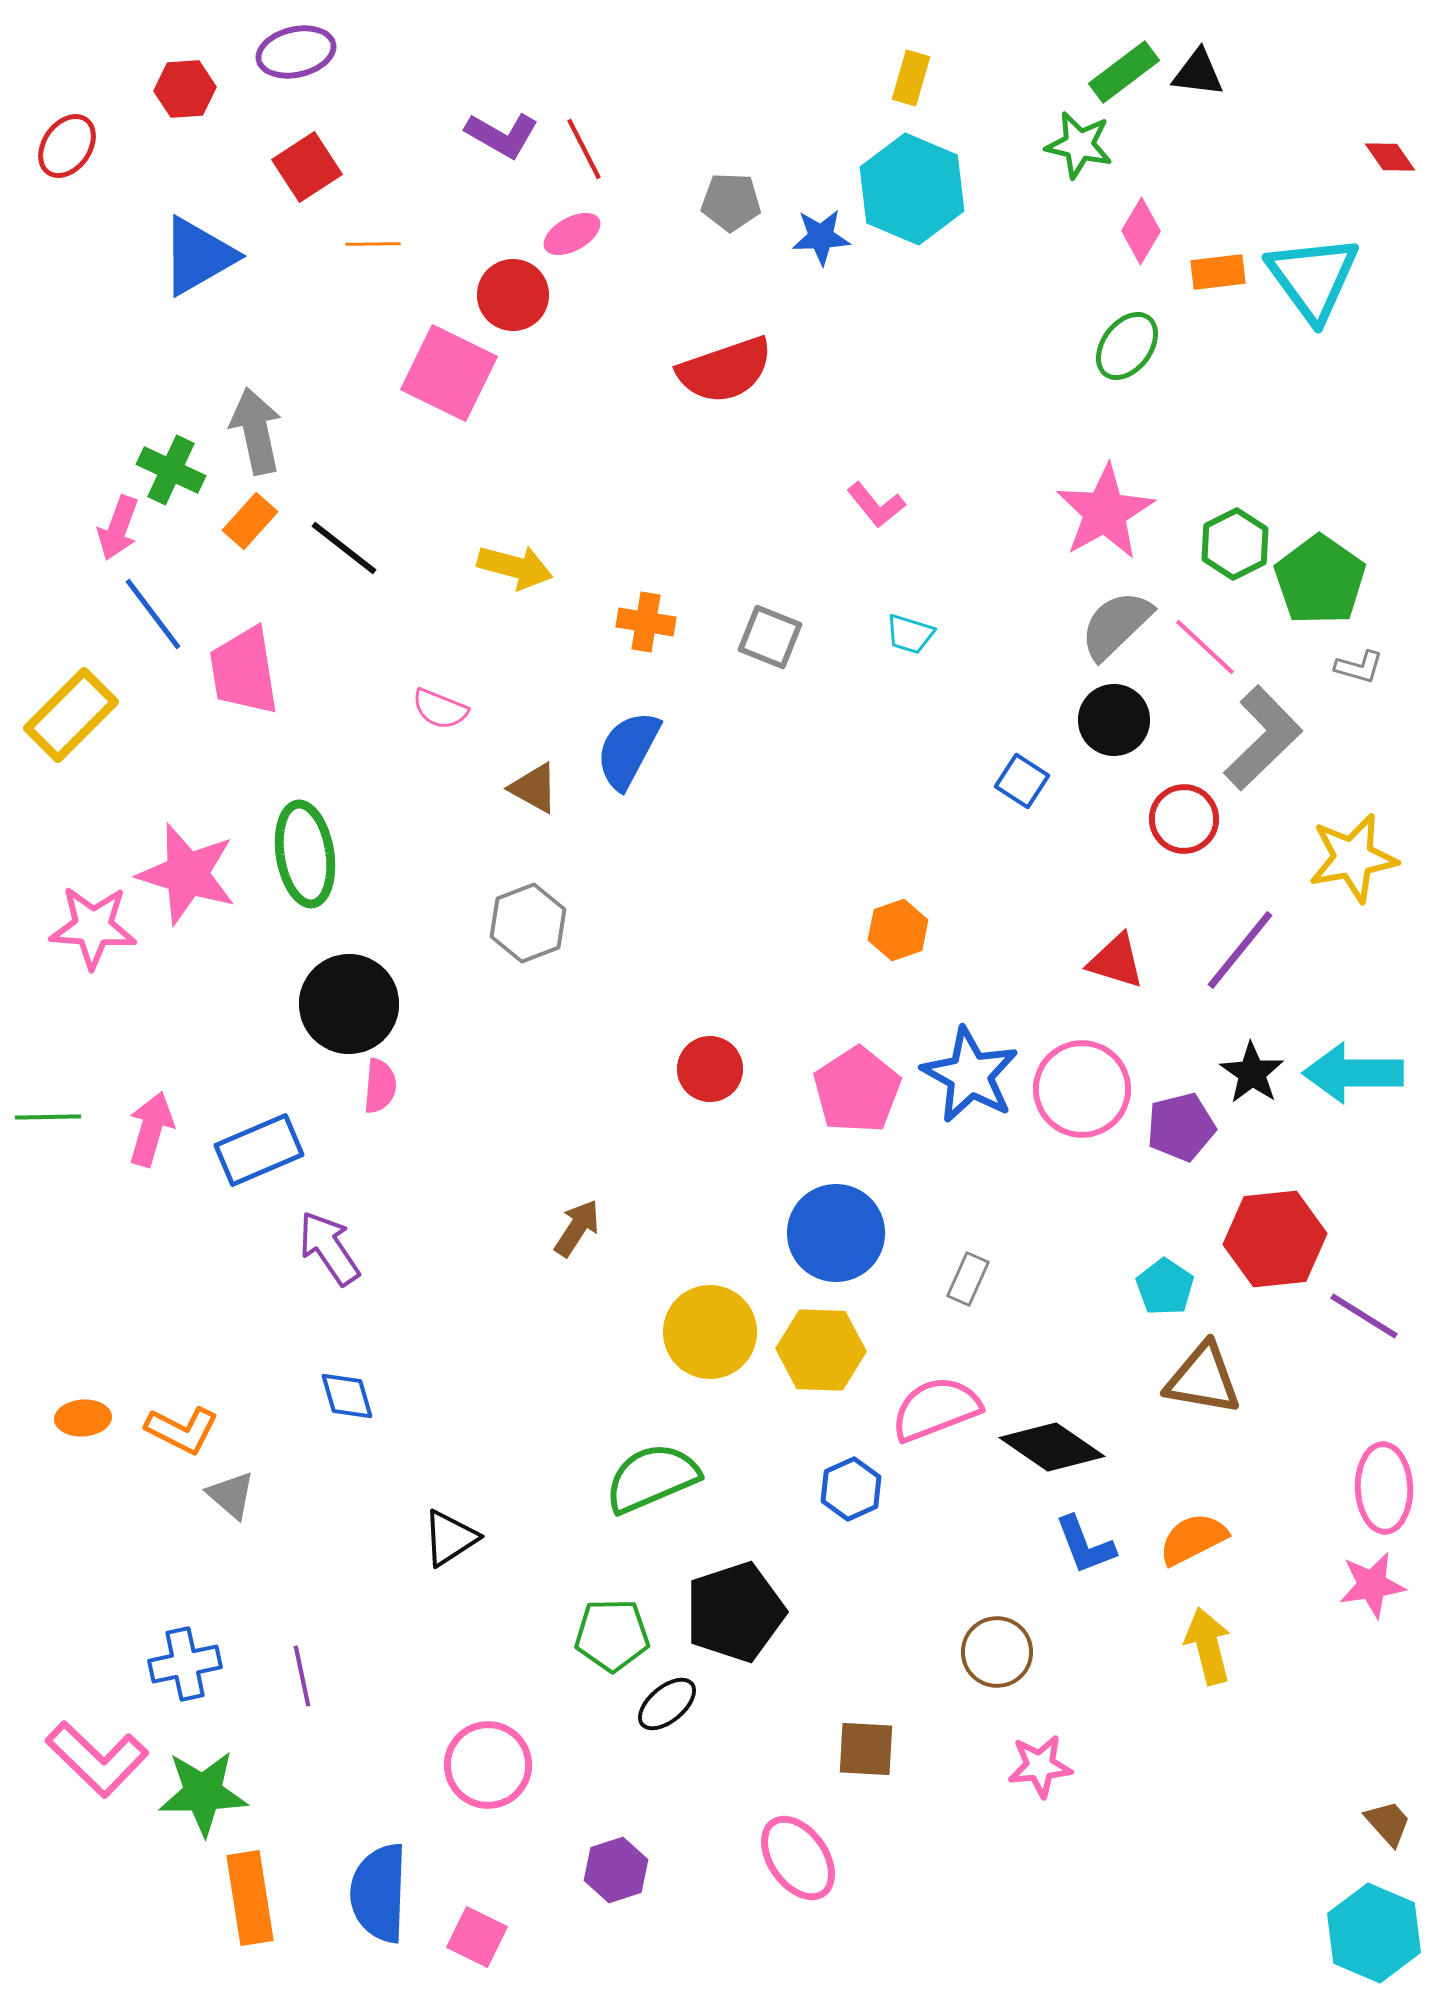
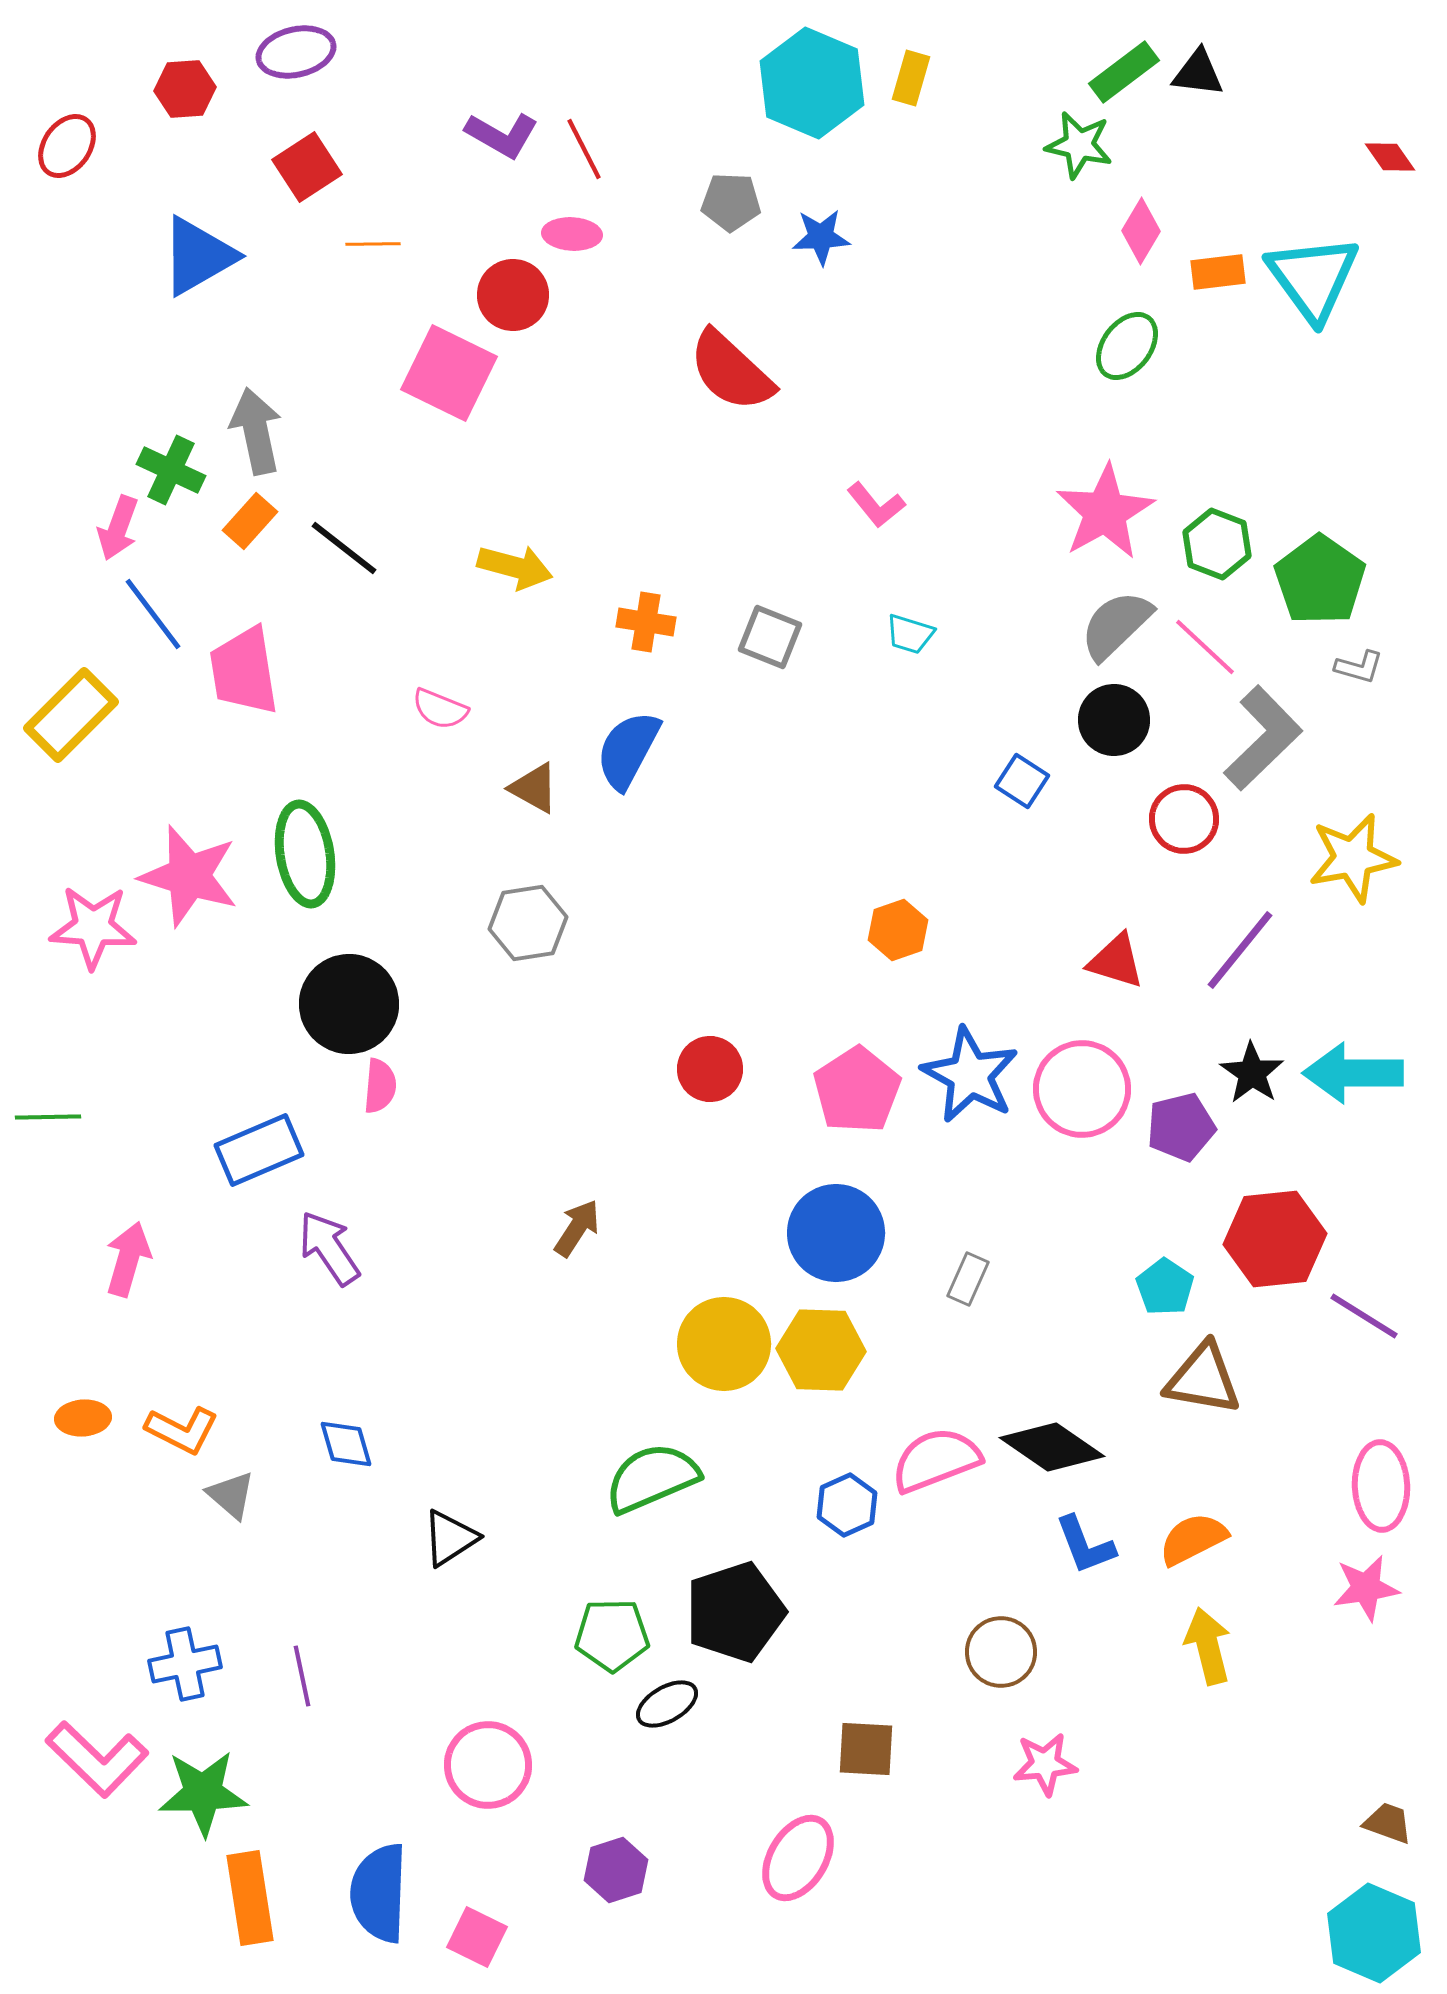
cyan hexagon at (912, 189): moved 100 px left, 106 px up
pink ellipse at (572, 234): rotated 32 degrees clockwise
red semicircle at (725, 370): moved 6 px right, 1 px down; rotated 62 degrees clockwise
green hexagon at (1235, 544): moved 18 px left; rotated 12 degrees counterclockwise
pink star at (187, 874): moved 2 px right, 2 px down
gray hexagon at (528, 923): rotated 12 degrees clockwise
pink arrow at (151, 1129): moved 23 px left, 130 px down
yellow circle at (710, 1332): moved 14 px right, 12 px down
blue diamond at (347, 1396): moved 1 px left, 48 px down
pink semicircle at (936, 1409): moved 51 px down
pink ellipse at (1384, 1488): moved 3 px left, 2 px up
blue hexagon at (851, 1489): moved 4 px left, 16 px down
pink star at (1372, 1585): moved 6 px left, 3 px down
brown circle at (997, 1652): moved 4 px right
black ellipse at (667, 1704): rotated 10 degrees clockwise
pink star at (1040, 1766): moved 5 px right, 2 px up
brown trapezoid at (1388, 1823): rotated 28 degrees counterclockwise
pink ellipse at (798, 1858): rotated 66 degrees clockwise
